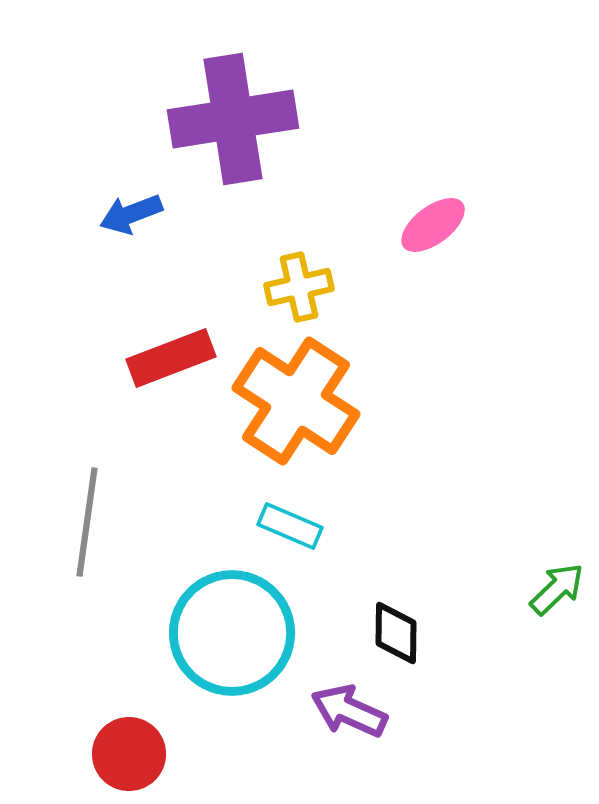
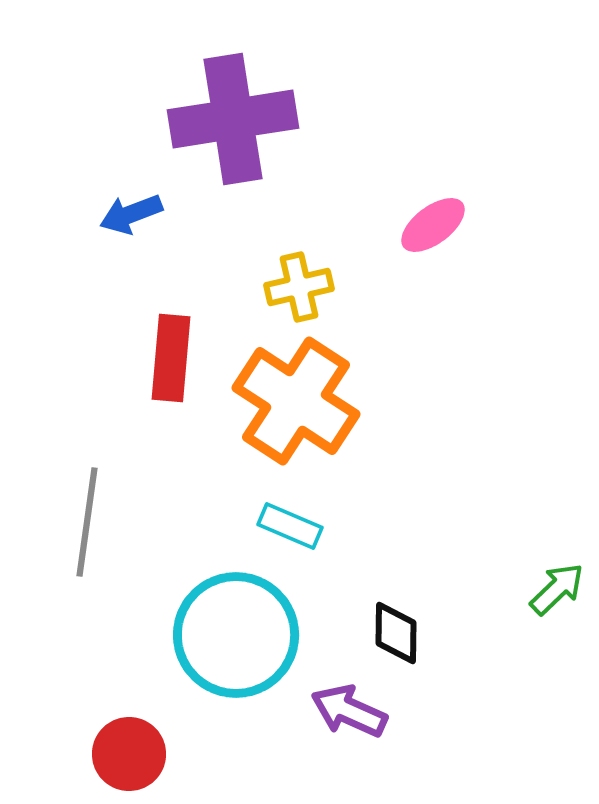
red rectangle: rotated 64 degrees counterclockwise
cyan circle: moved 4 px right, 2 px down
